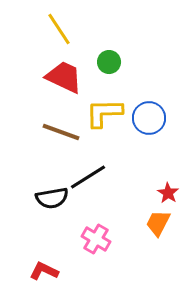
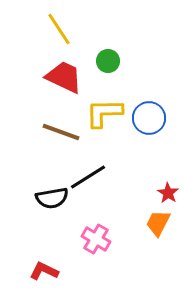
green circle: moved 1 px left, 1 px up
